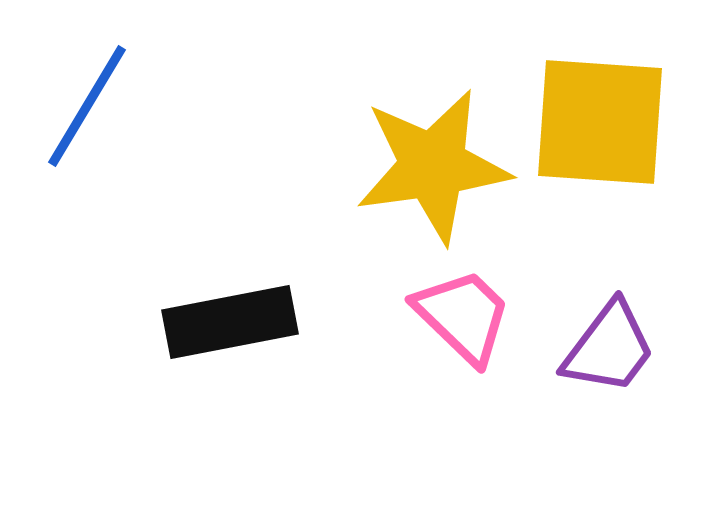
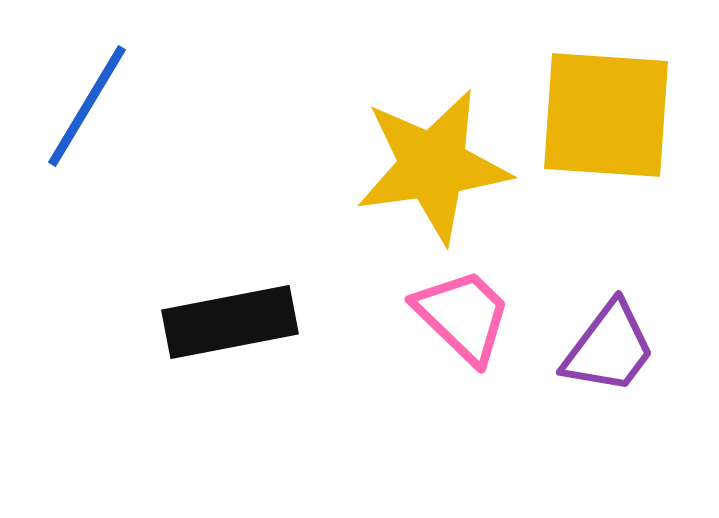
yellow square: moved 6 px right, 7 px up
